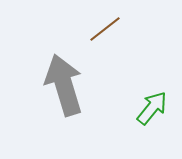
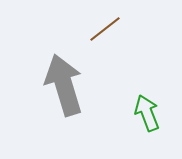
green arrow: moved 5 px left, 5 px down; rotated 60 degrees counterclockwise
